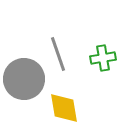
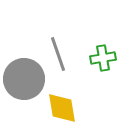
yellow diamond: moved 2 px left
